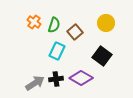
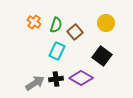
green semicircle: moved 2 px right
